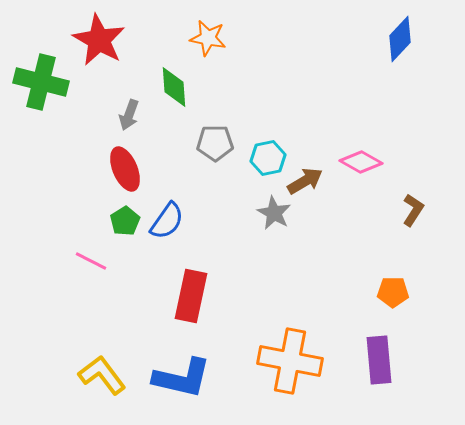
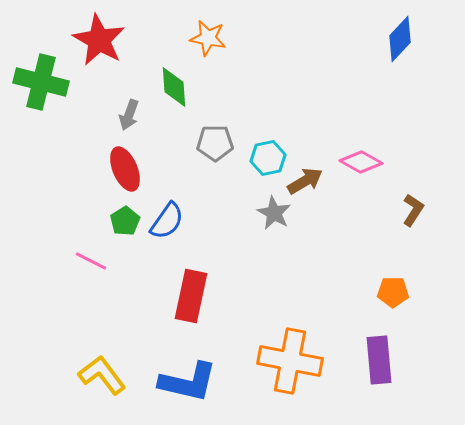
blue L-shape: moved 6 px right, 4 px down
